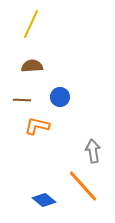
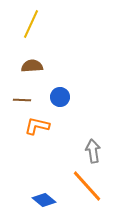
orange line: moved 4 px right
